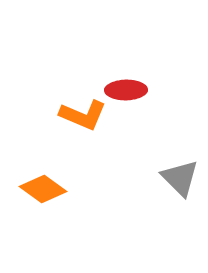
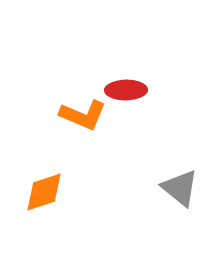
gray triangle: moved 10 px down; rotated 6 degrees counterclockwise
orange diamond: moved 1 px right, 3 px down; rotated 54 degrees counterclockwise
